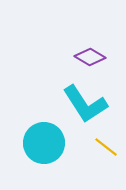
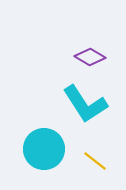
cyan circle: moved 6 px down
yellow line: moved 11 px left, 14 px down
